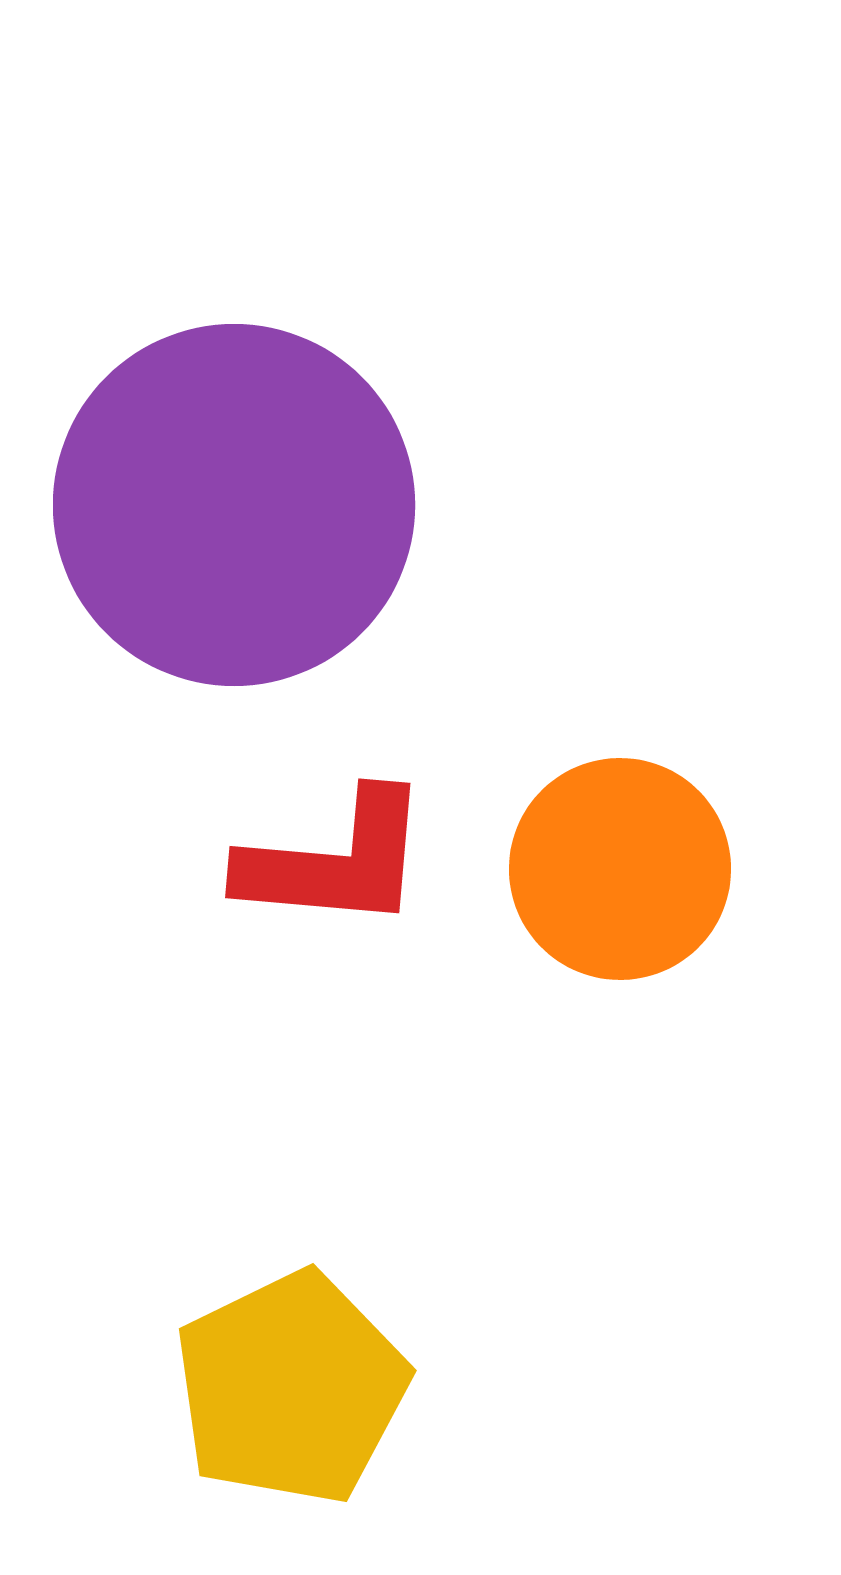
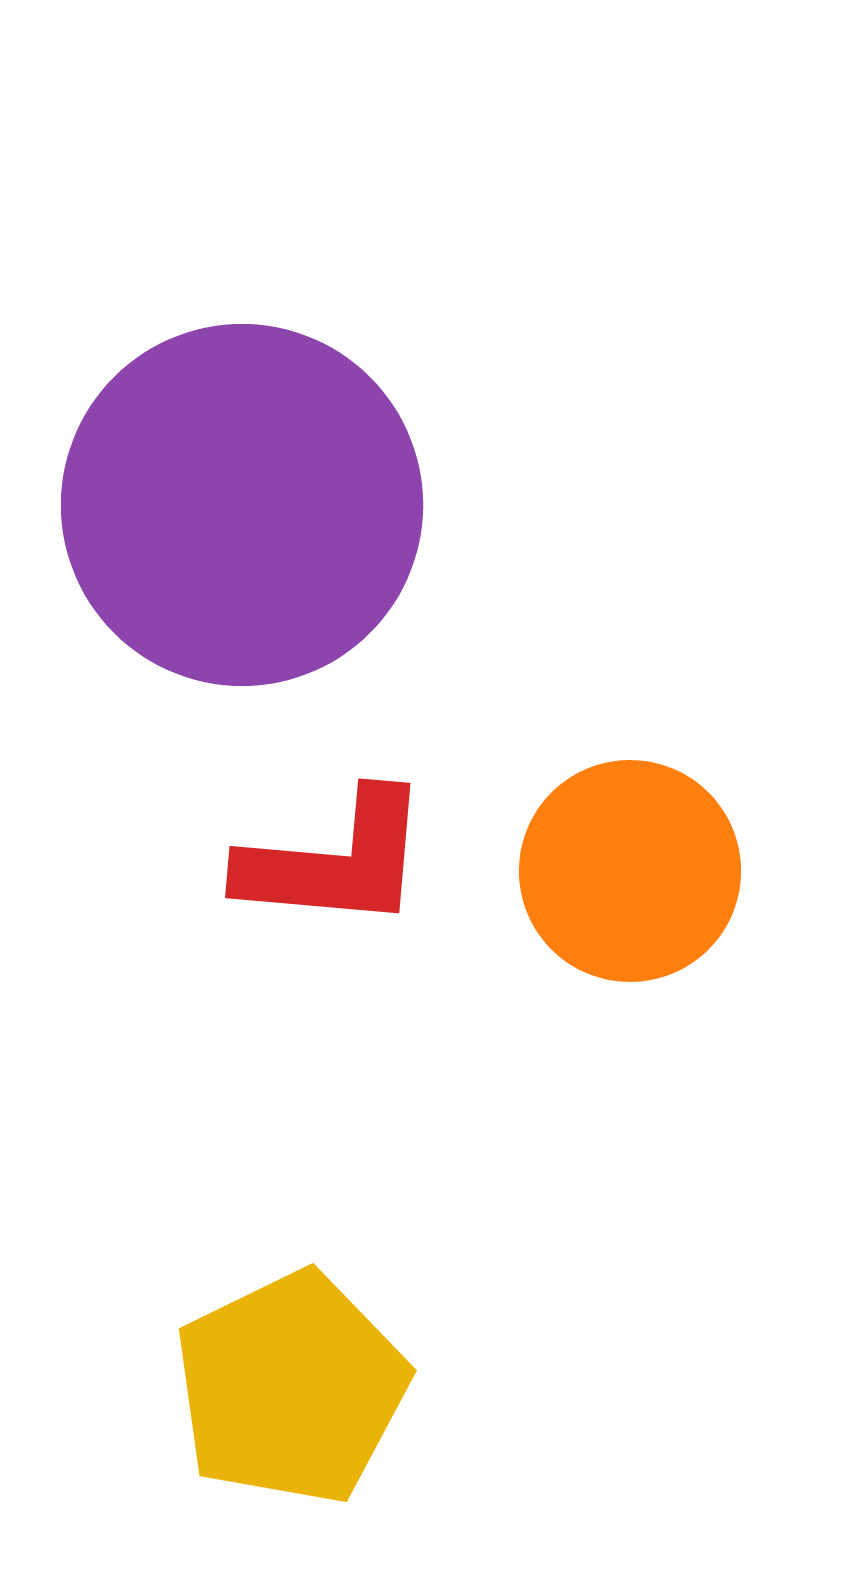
purple circle: moved 8 px right
orange circle: moved 10 px right, 2 px down
